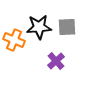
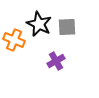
black star: moved 3 px up; rotated 30 degrees clockwise
purple cross: rotated 12 degrees clockwise
